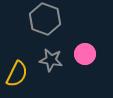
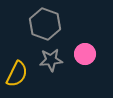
gray hexagon: moved 5 px down
gray star: rotated 15 degrees counterclockwise
